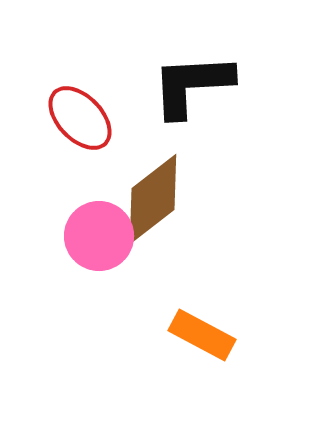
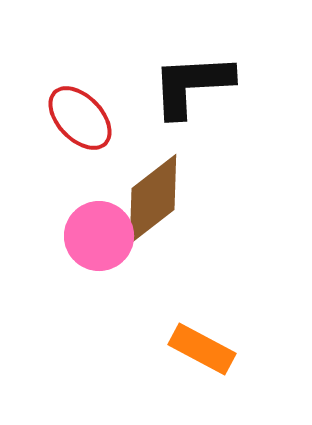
orange rectangle: moved 14 px down
